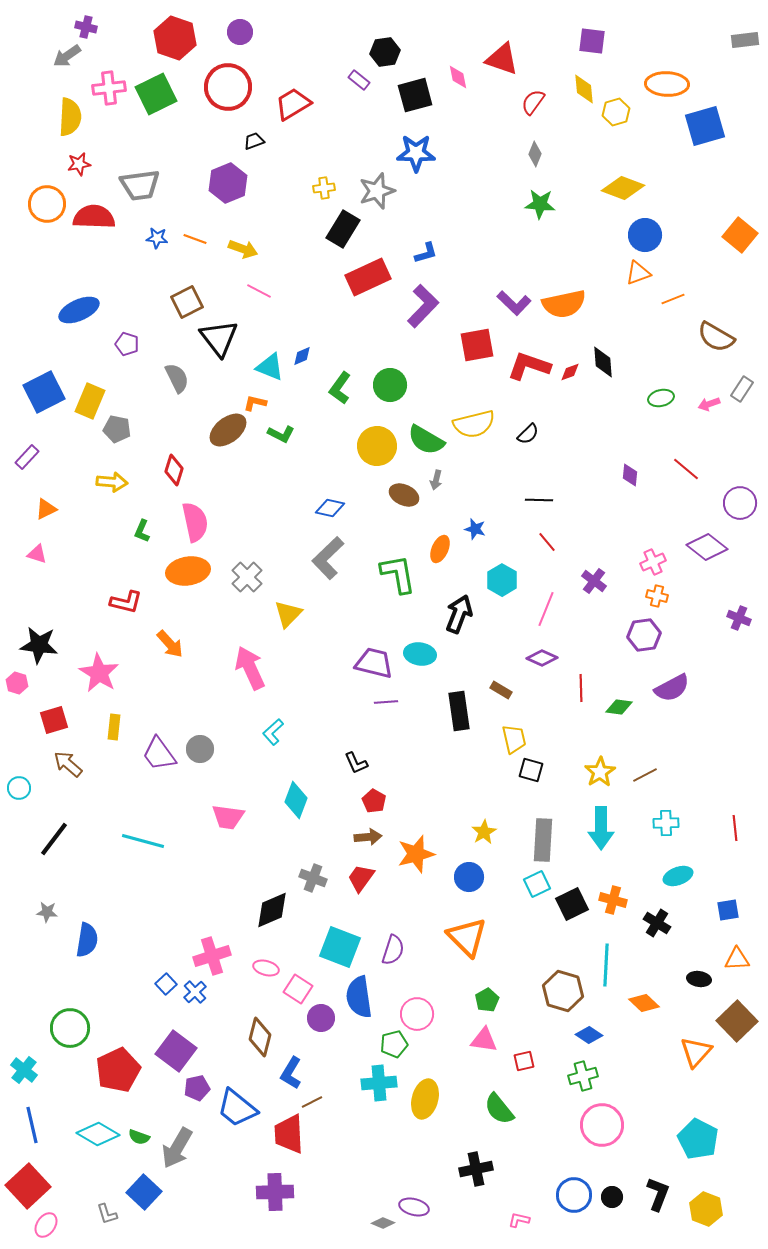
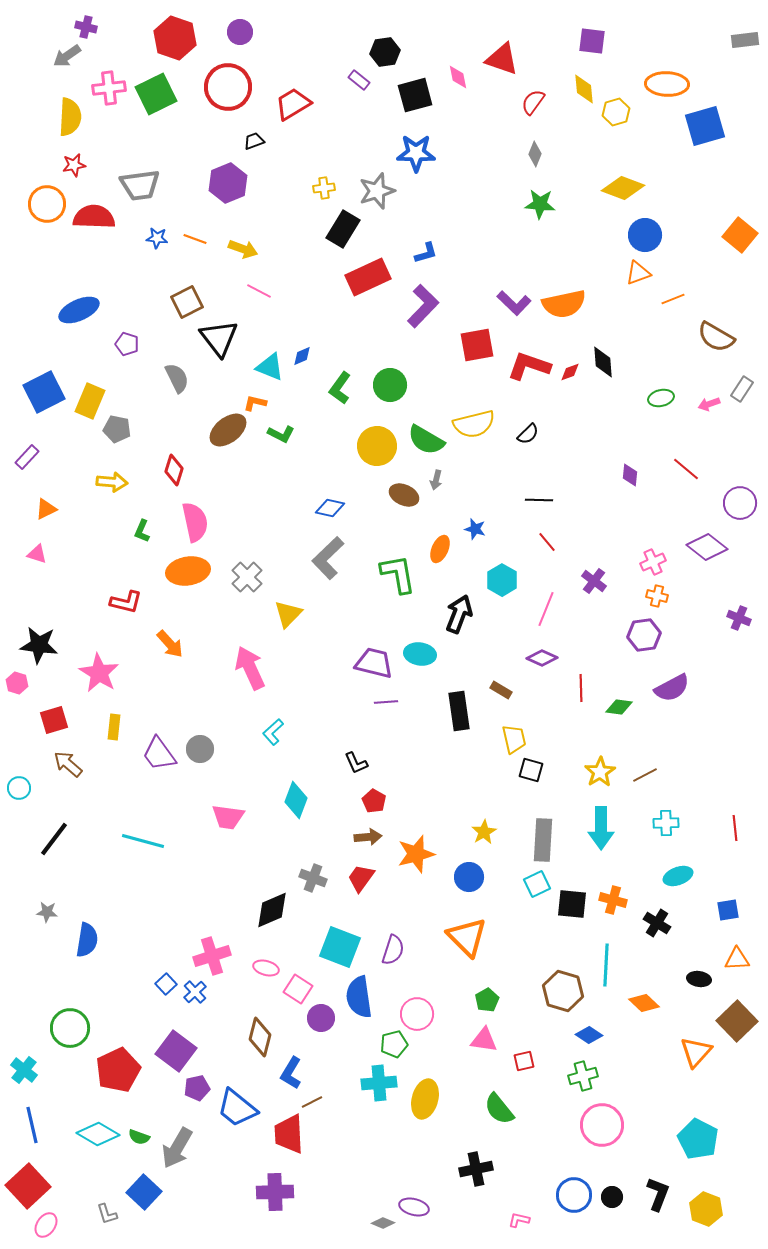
red star at (79, 164): moved 5 px left, 1 px down
black square at (572, 904): rotated 32 degrees clockwise
